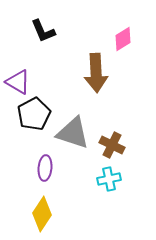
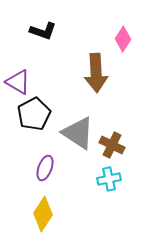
black L-shape: rotated 48 degrees counterclockwise
pink diamond: rotated 25 degrees counterclockwise
gray triangle: moved 5 px right; rotated 15 degrees clockwise
purple ellipse: rotated 15 degrees clockwise
yellow diamond: moved 1 px right
